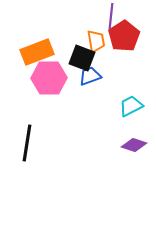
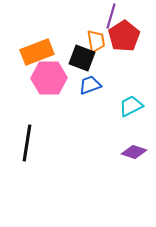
purple line: rotated 10 degrees clockwise
blue trapezoid: moved 9 px down
purple diamond: moved 7 px down
